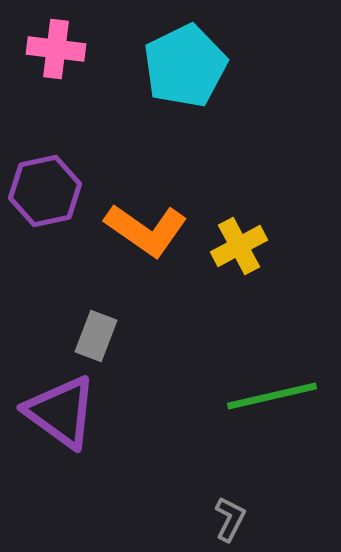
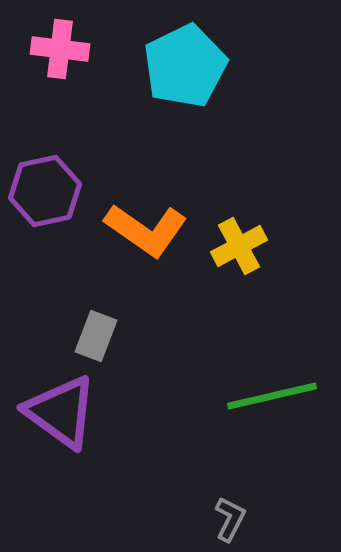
pink cross: moved 4 px right
